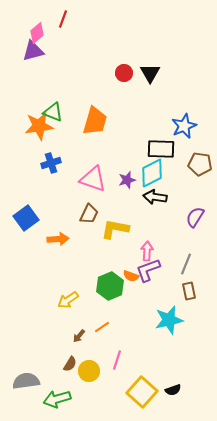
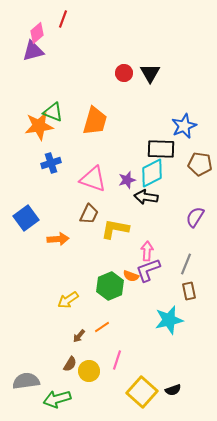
black arrow: moved 9 px left
